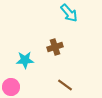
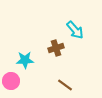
cyan arrow: moved 6 px right, 17 px down
brown cross: moved 1 px right, 1 px down
pink circle: moved 6 px up
